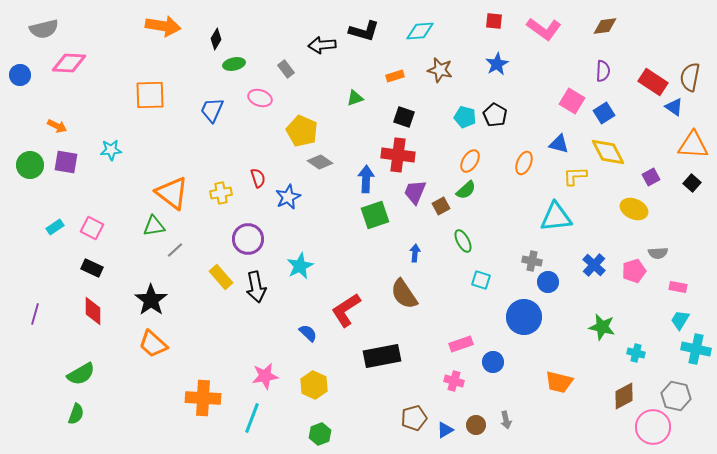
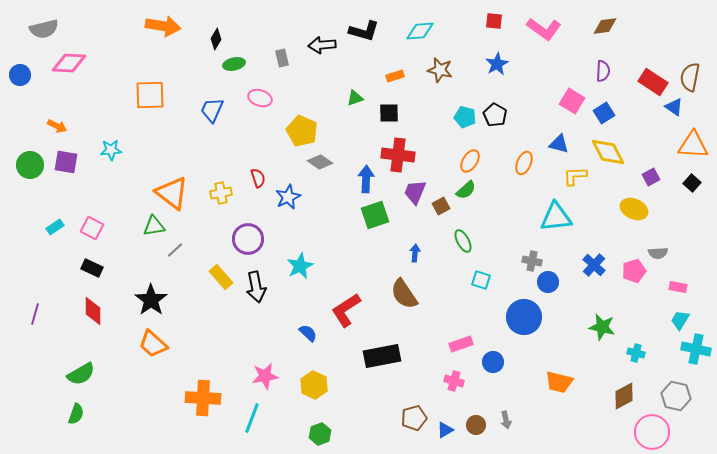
gray rectangle at (286, 69): moved 4 px left, 11 px up; rotated 24 degrees clockwise
black square at (404, 117): moved 15 px left, 4 px up; rotated 20 degrees counterclockwise
pink circle at (653, 427): moved 1 px left, 5 px down
